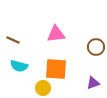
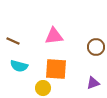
pink triangle: moved 2 px left, 2 px down
brown line: moved 1 px down
